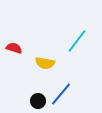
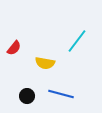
red semicircle: rotated 112 degrees clockwise
blue line: rotated 65 degrees clockwise
black circle: moved 11 px left, 5 px up
